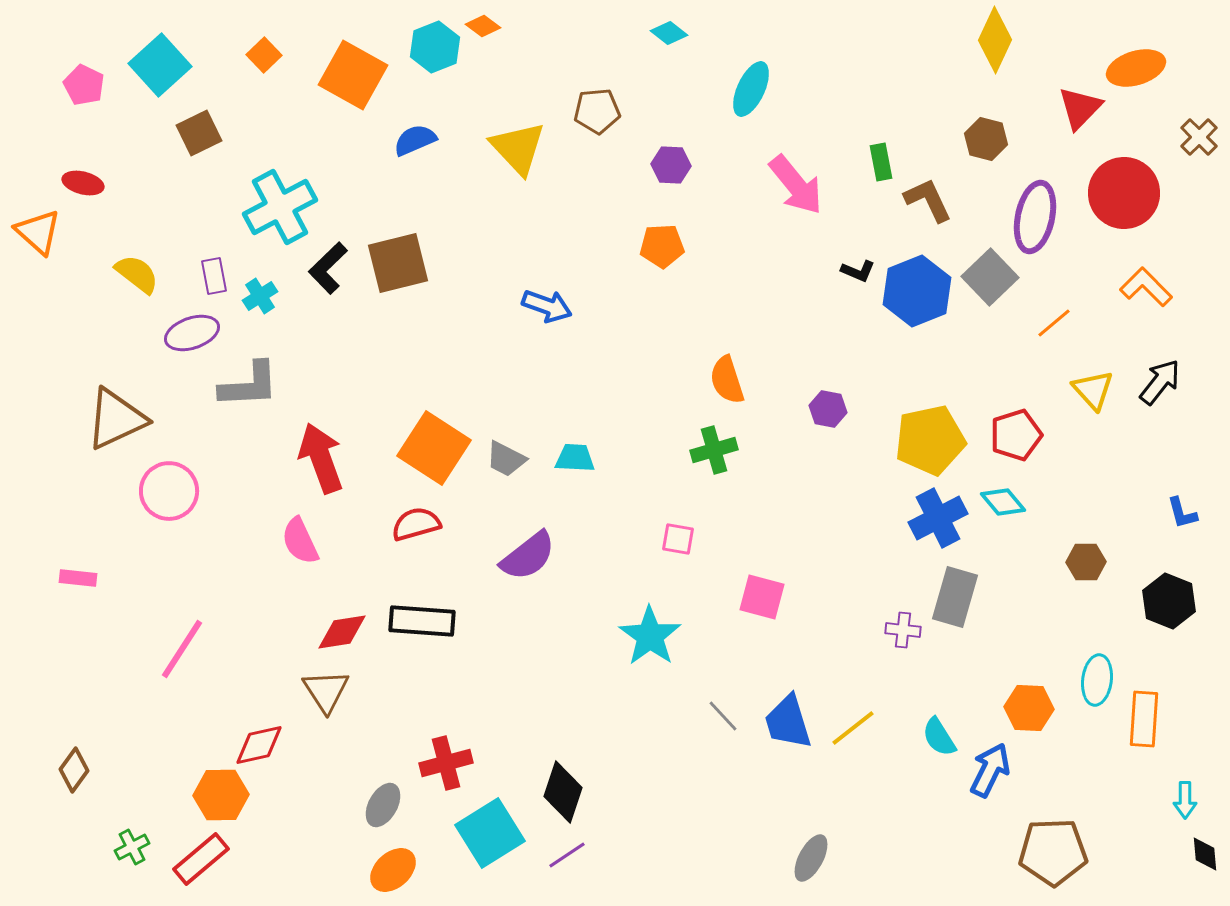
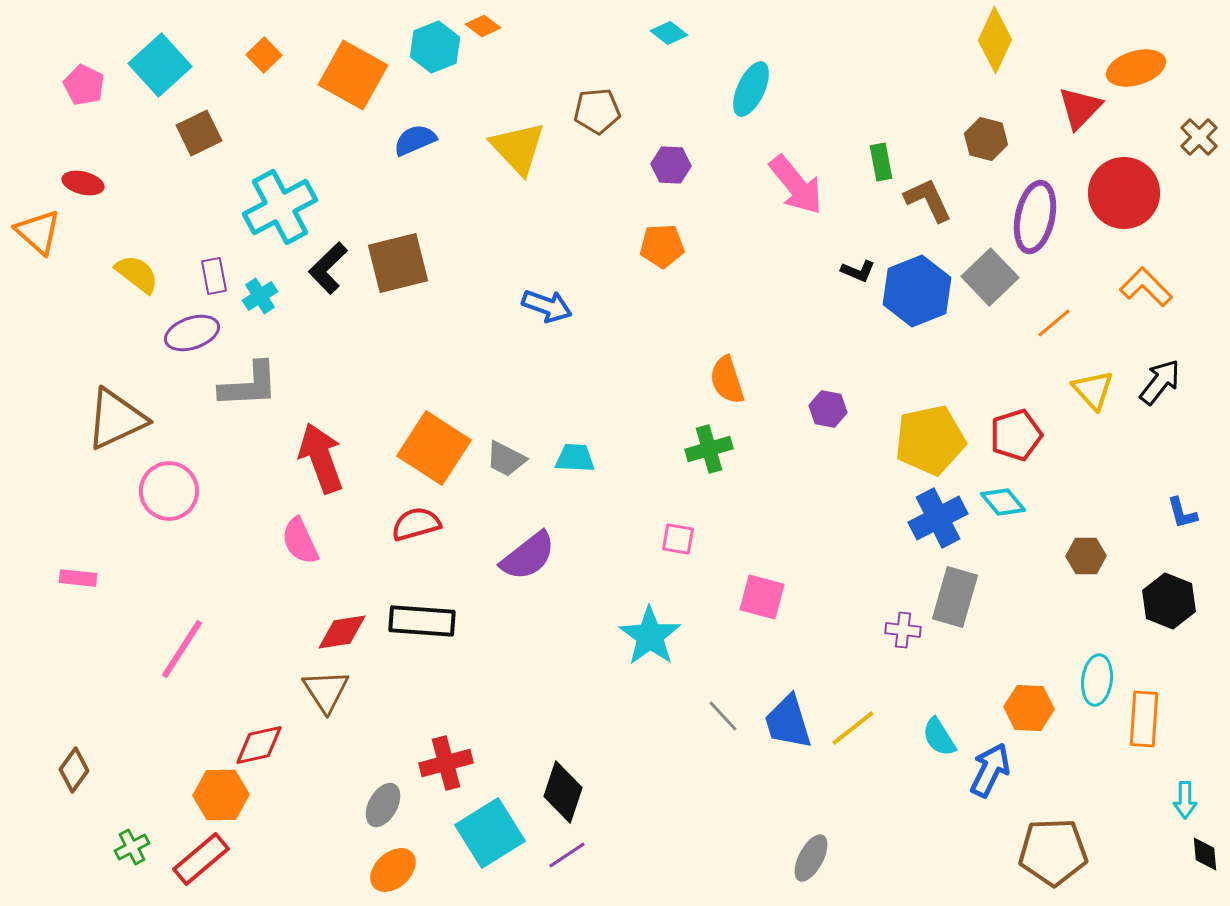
green cross at (714, 450): moved 5 px left, 1 px up
brown hexagon at (1086, 562): moved 6 px up
